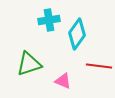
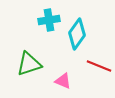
red line: rotated 15 degrees clockwise
